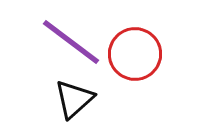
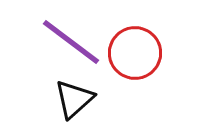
red circle: moved 1 px up
